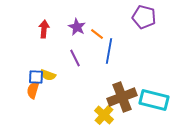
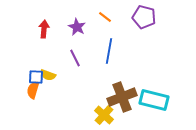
orange line: moved 8 px right, 17 px up
